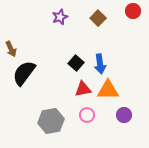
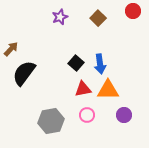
brown arrow: rotated 112 degrees counterclockwise
